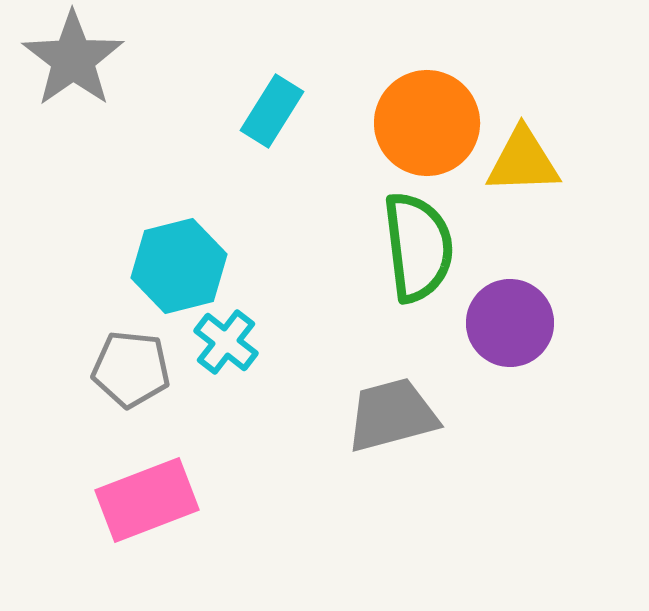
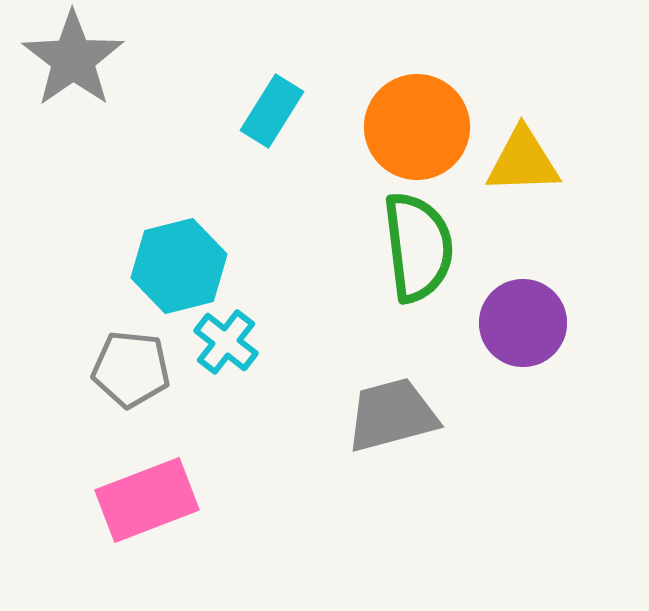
orange circle: moved 10 px left, 4 px down
purple circle: moved 13 px right
